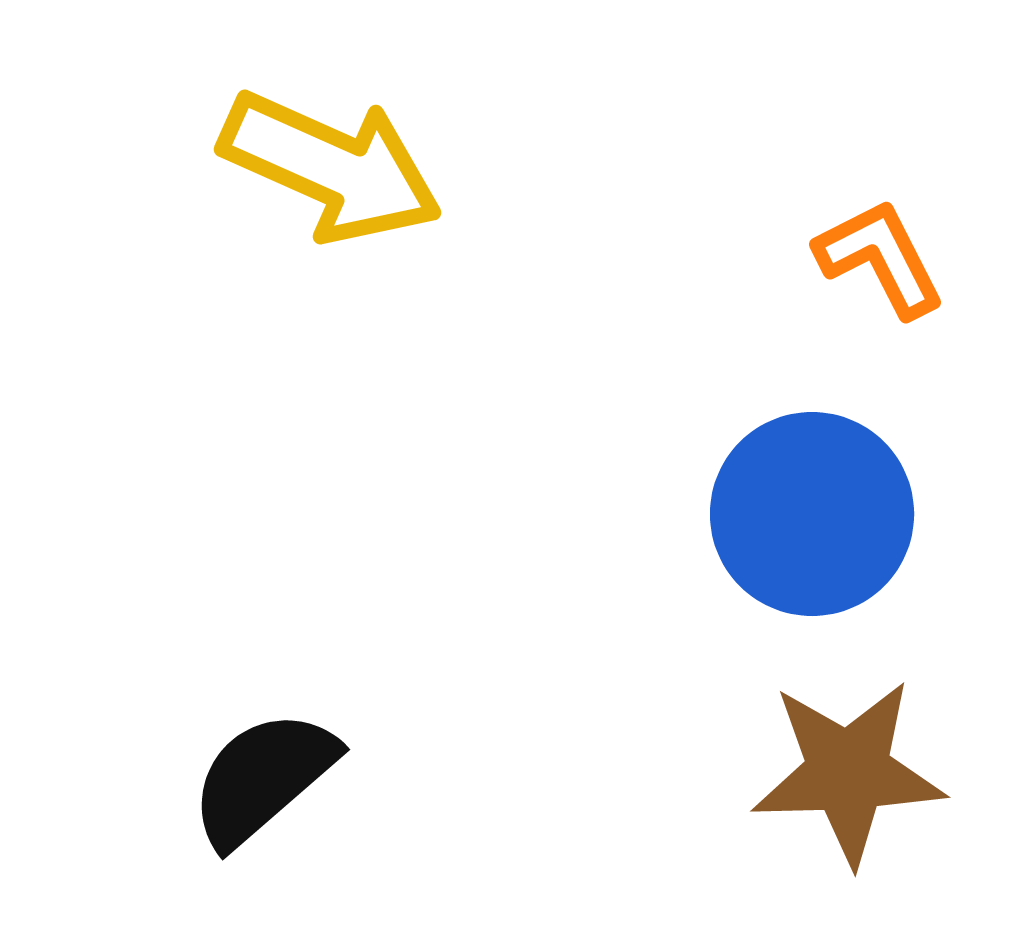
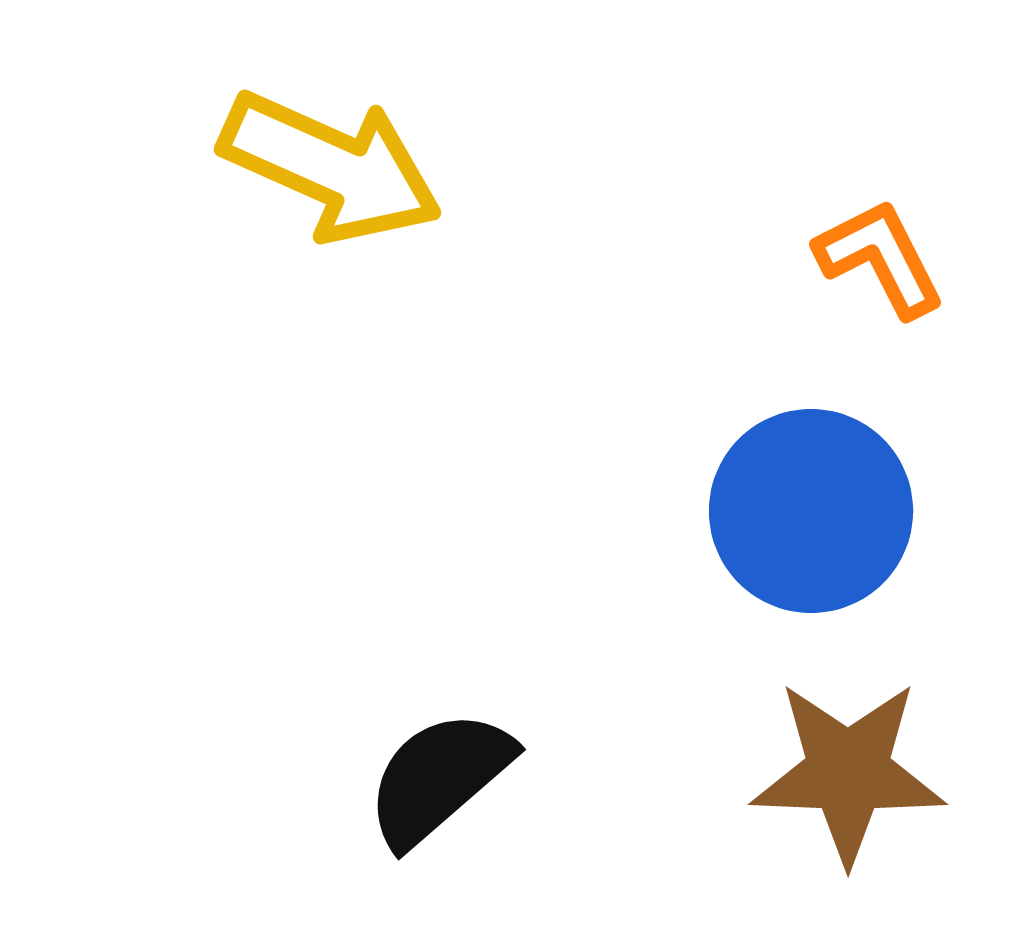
blue circle: moved 1 px left, 3 px up
brown star: rotated 4 degrees clockwise
black semicircle: moved 176 px right
